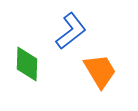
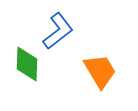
blue L-shape: moved 13 px left
